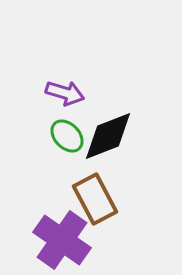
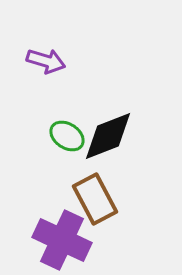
purple arrow: moved 19 px left, 32 px up
green ellipse: rotated 12 degrees counterclockwise
purple cross: rotated 10 degrees counterclockwise
